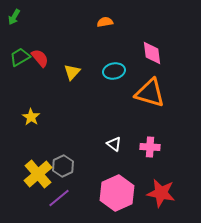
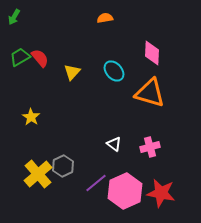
orange semicircle: moved 4 px up
pink diamond: rotated 10 degrees clockwise
cyan ellipse: rotated 60 degrees clockwise
pink cross: rotated 18 degrees counterclockwise
pink hexagon: moved 8 px right, 2 px up
purple line: moved 37 px right, 15 px up
